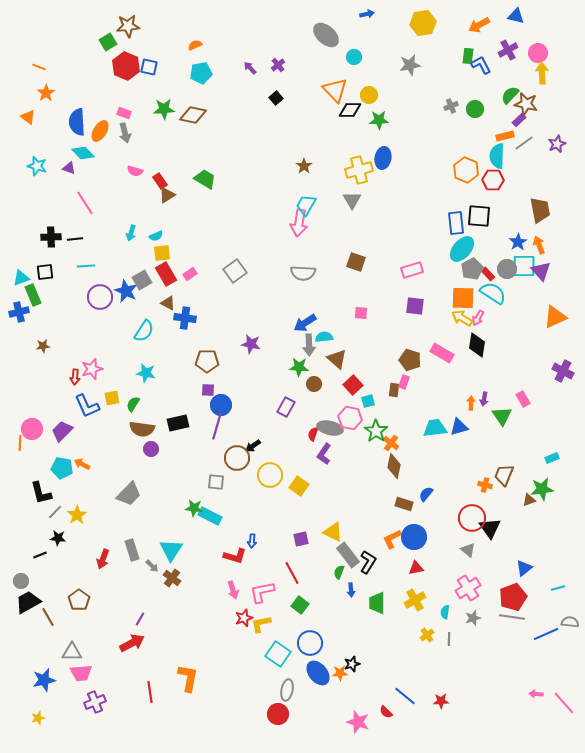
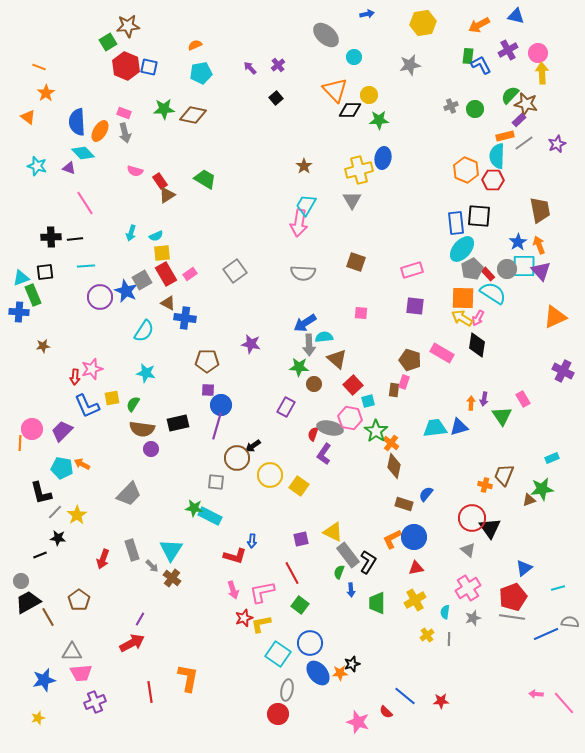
blue cross at (19, 312): rotated 18 degrees clockwise
